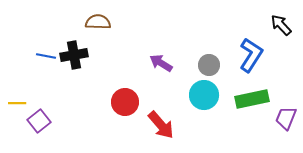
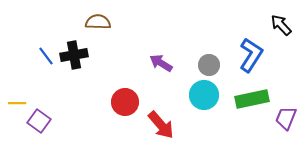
blue line: rotated 42 degrees clockwise
purple square: rotated 15 degrees counterclockwise
